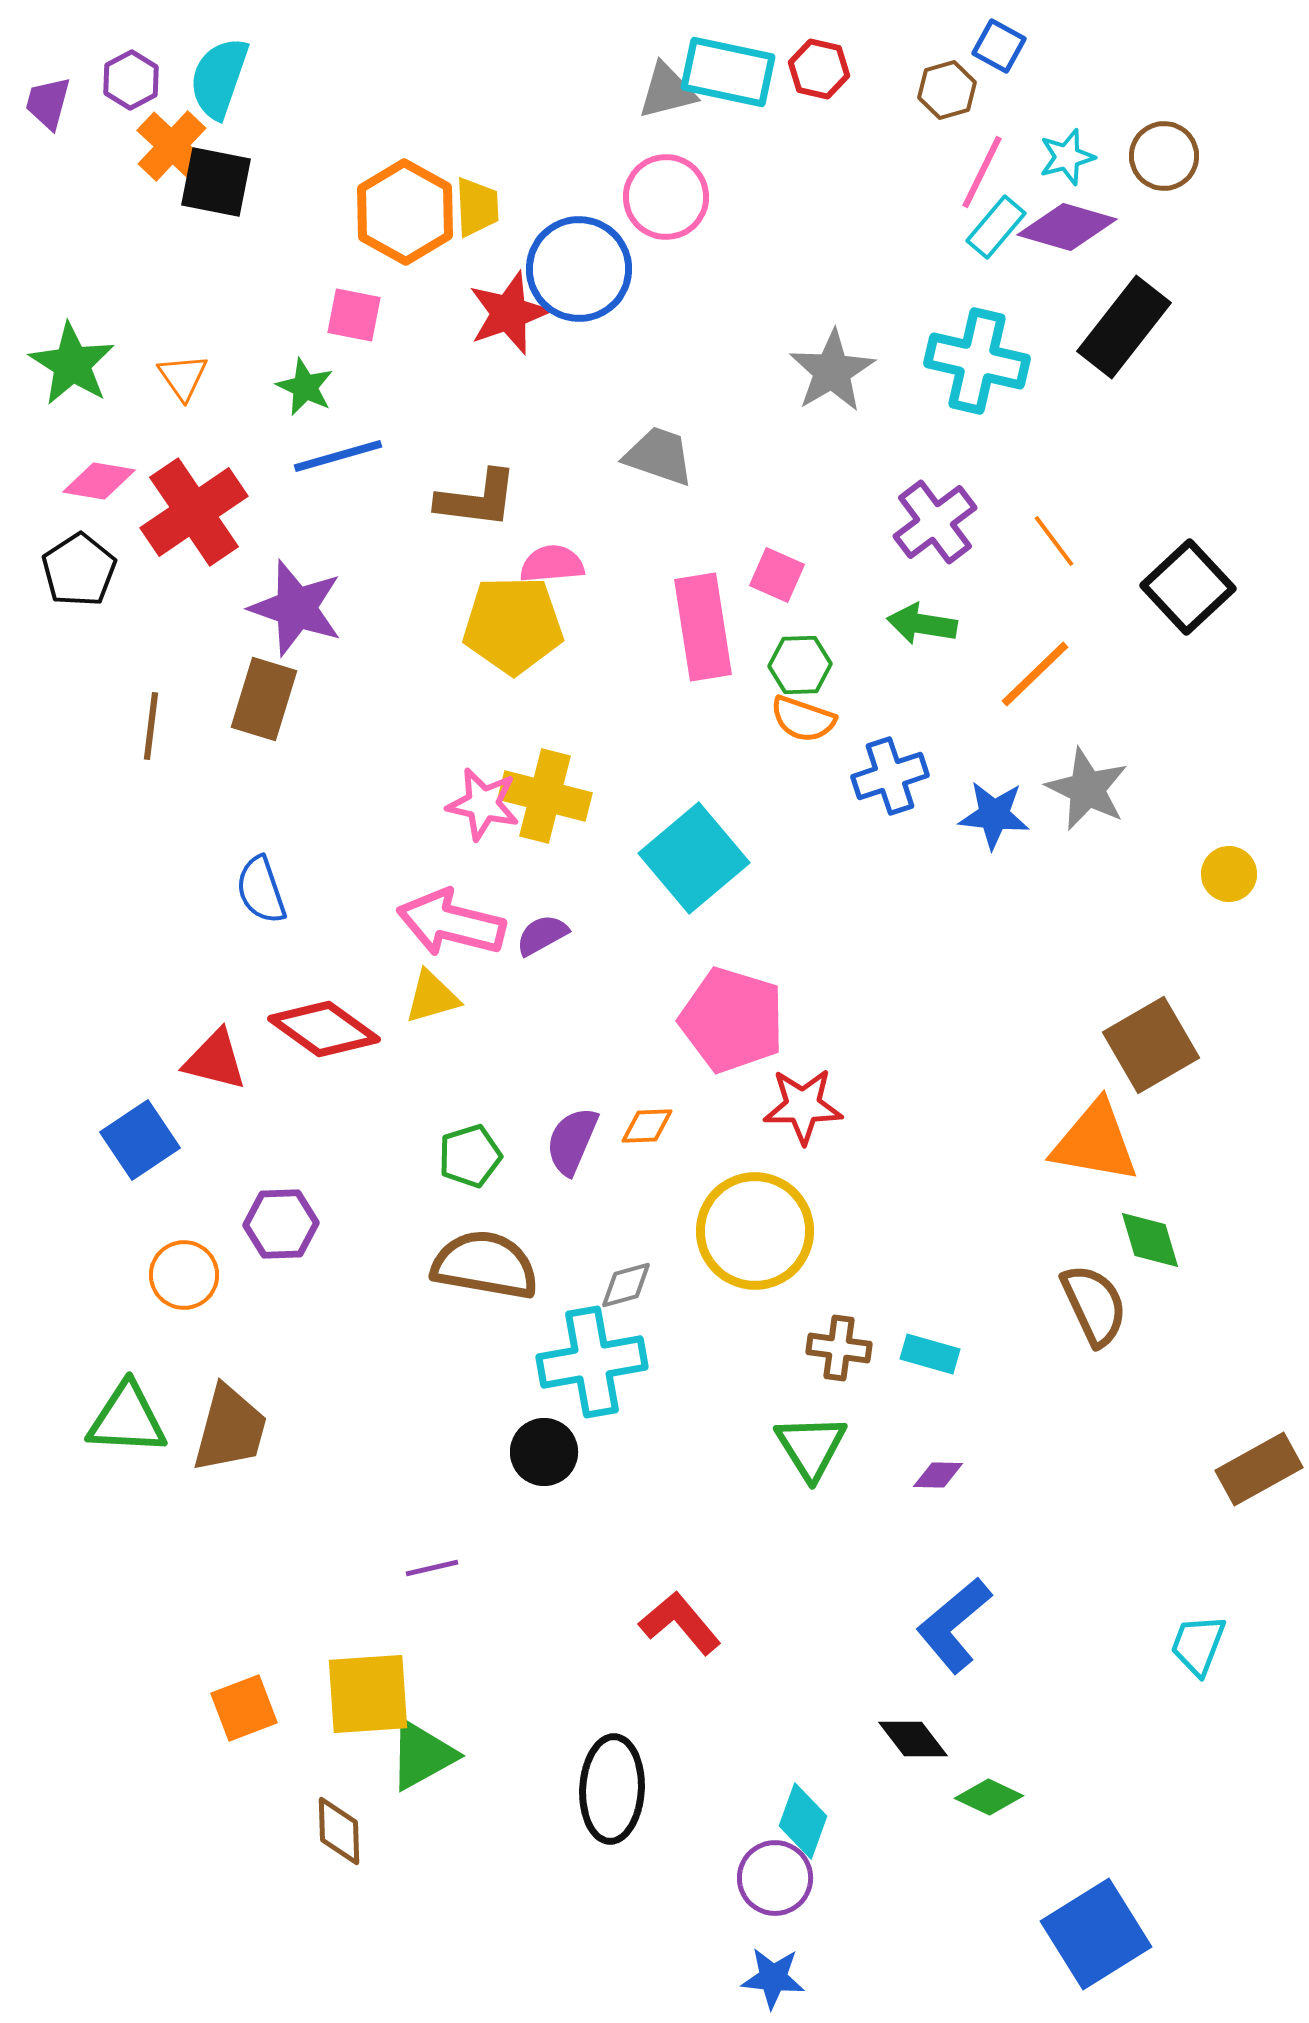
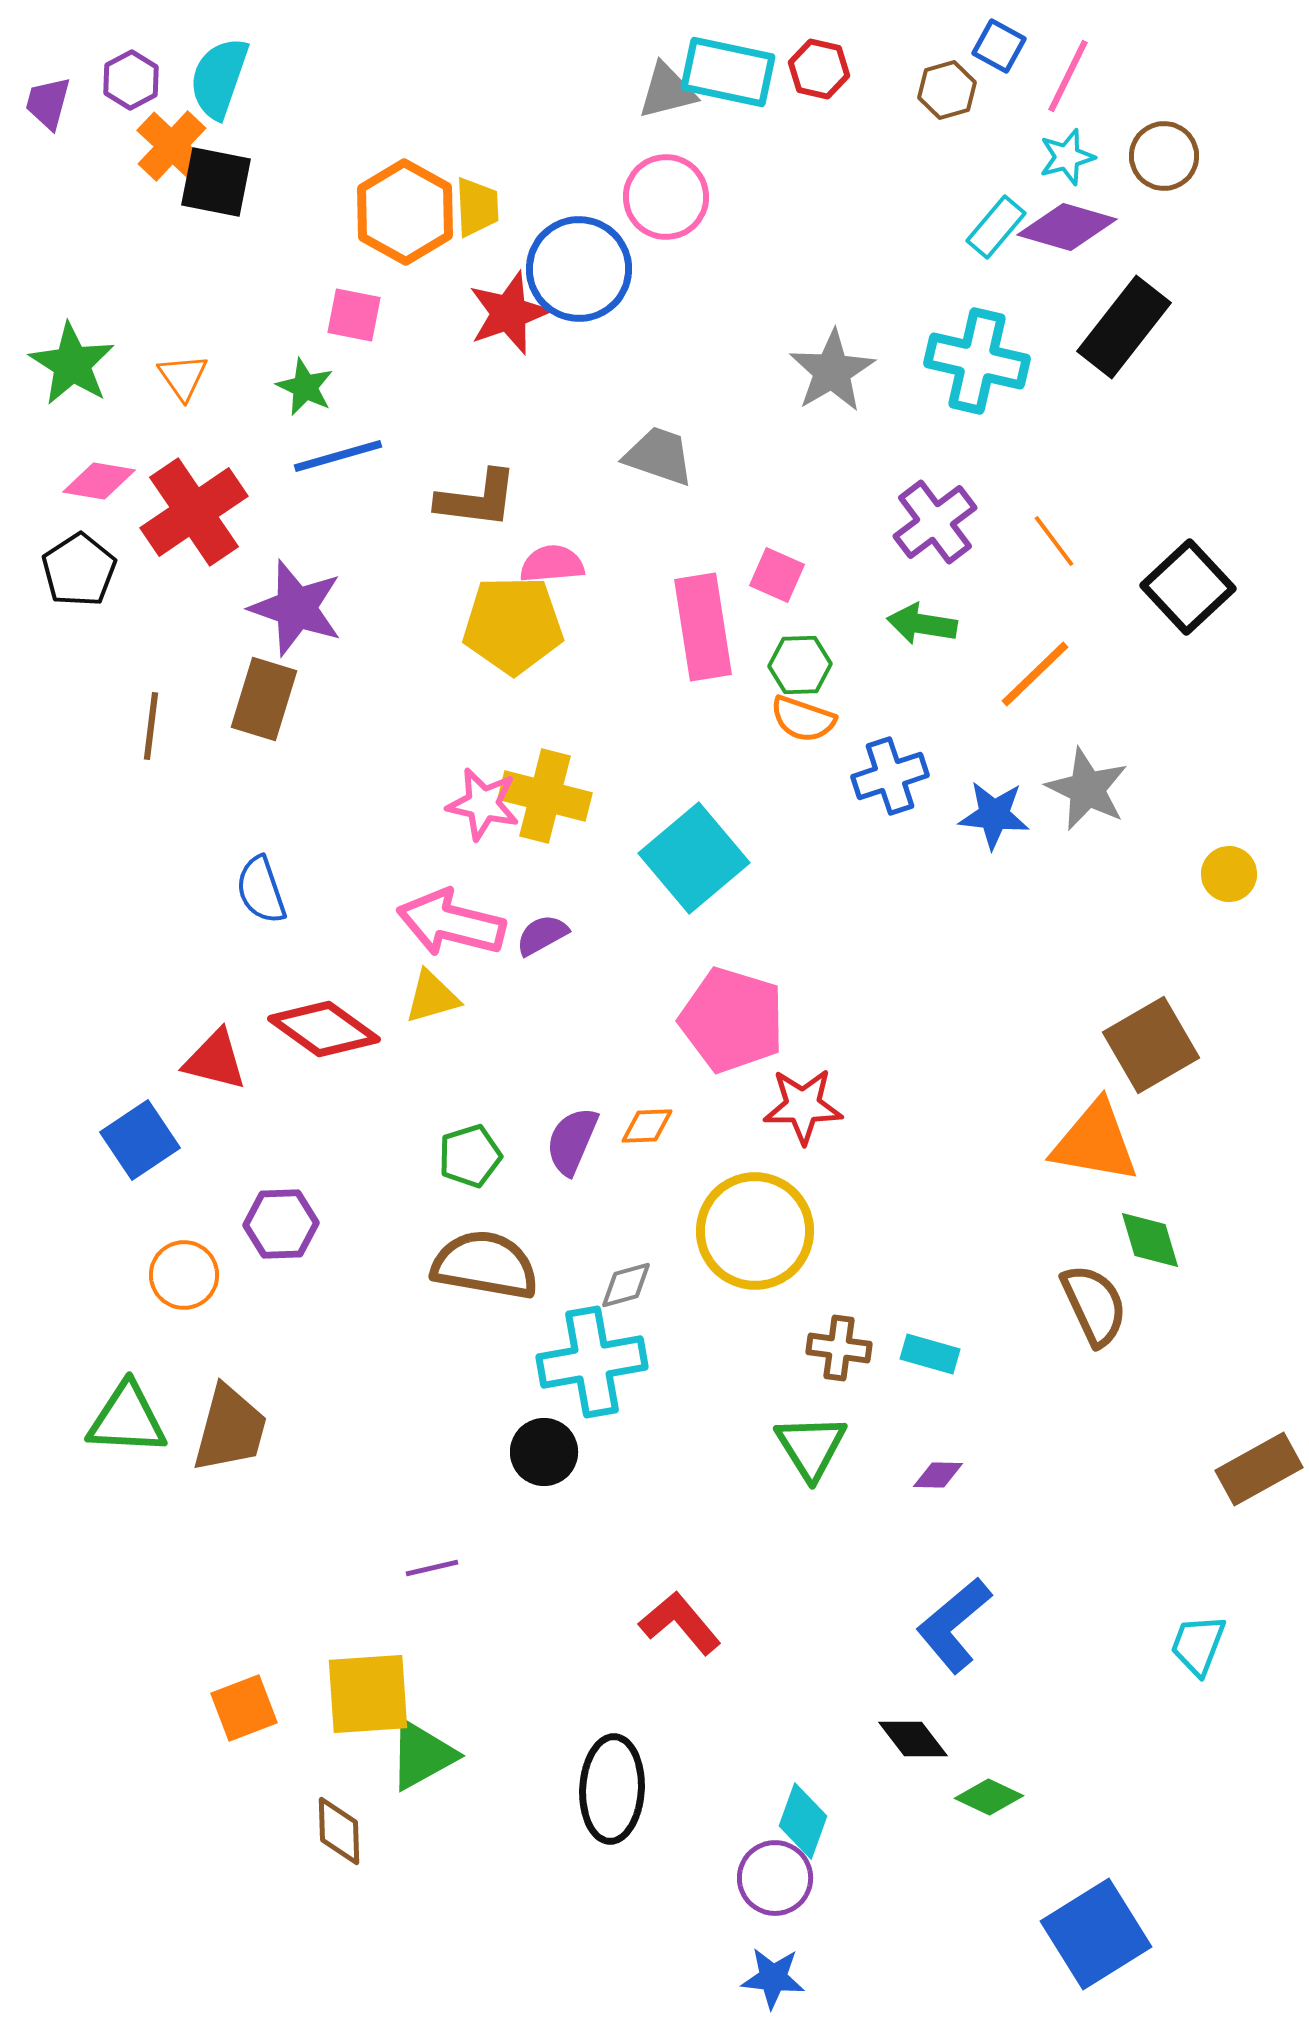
pink line at (982, 172): moved 86 px right, 96 px up
